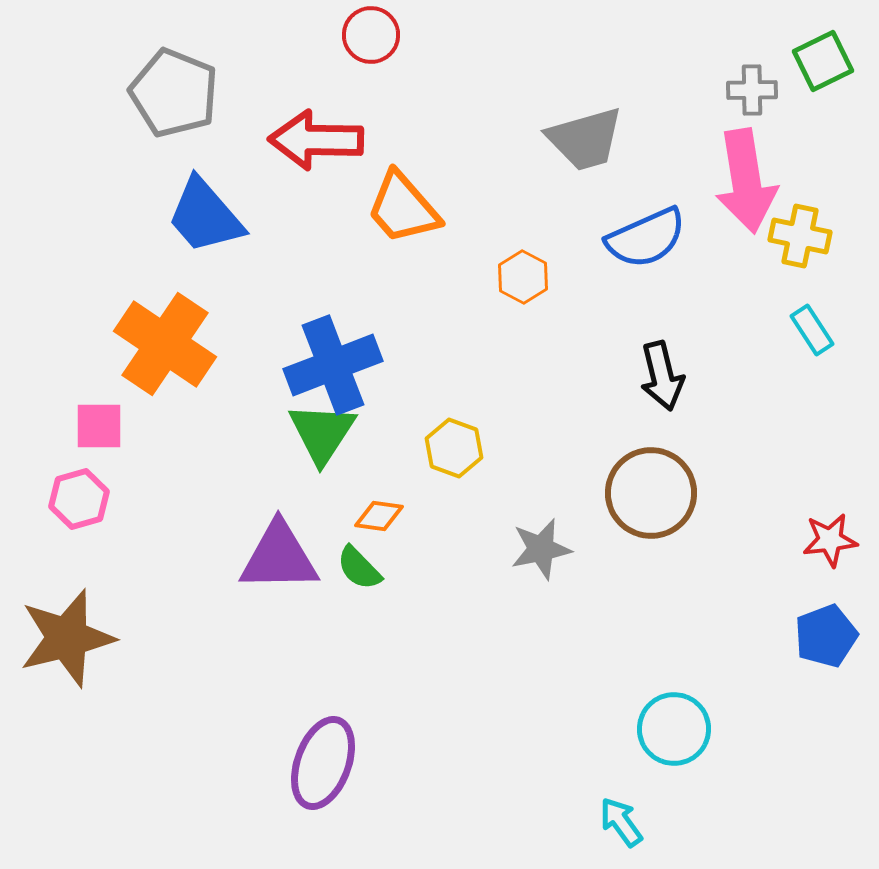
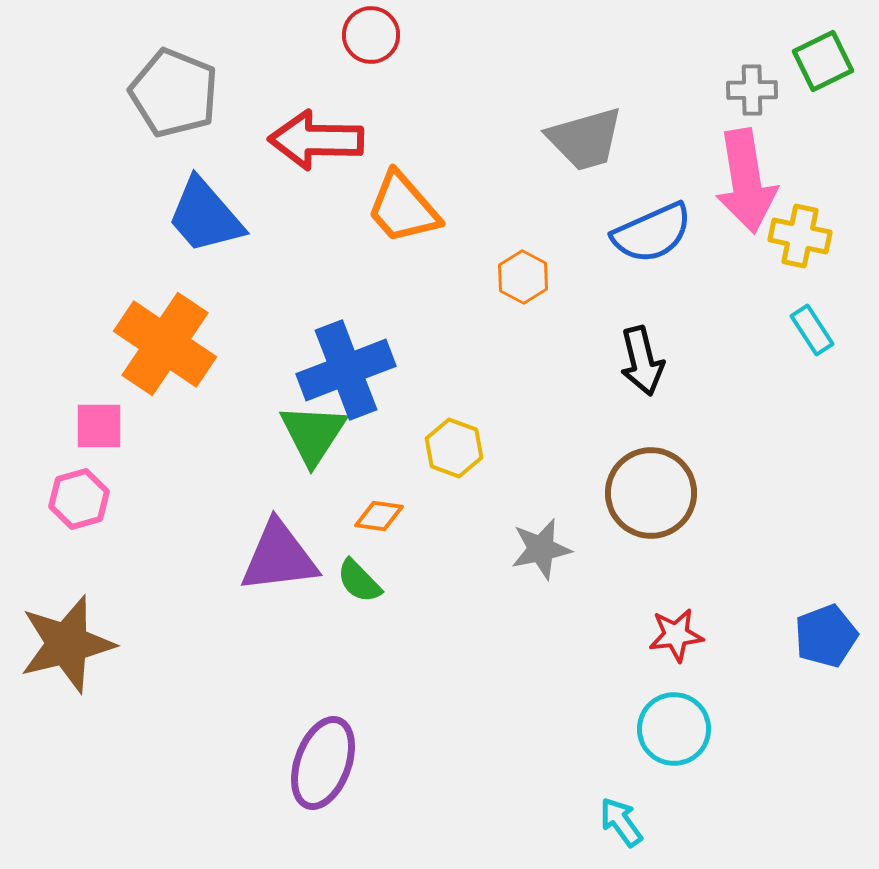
blue semicircle: moved 6 px right, 5 px up
blue cross: moved 13 px right, 5 px down
black arrow: moved 20 px left, 15 px up
green triangle: moved 9 px left, 1 px down
red star: moved 154 px left, 95 px down
purple triangle: rotated 6 degrees counterclockwise
green semicircle: moved 13 px down
brown star: moved 6 px down
